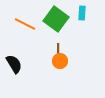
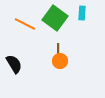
green square: moved 1 px left, 1 px up
